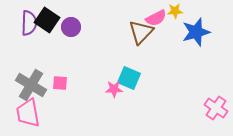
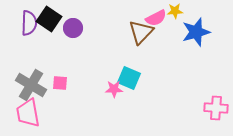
black square: moved 2 px right, 1 px up
purple circle: moved 2 px right, 1 px down
pink cross: rotated 30 degrees counterclockwise
